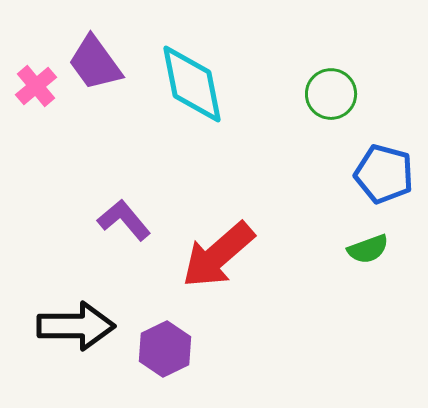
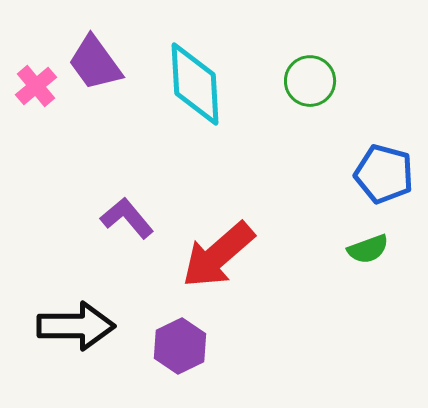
cyan diamond: moved 3 px right; rotated 8 degrees clockwise
green circle: moved 21 px left, 13 px up
purple L-shape: moved 3 px right, 2 px up
purple hexagon: moved 15 px right, 3 px up
